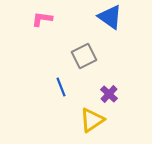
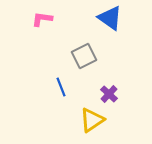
blue triangle: moved 1 px down
